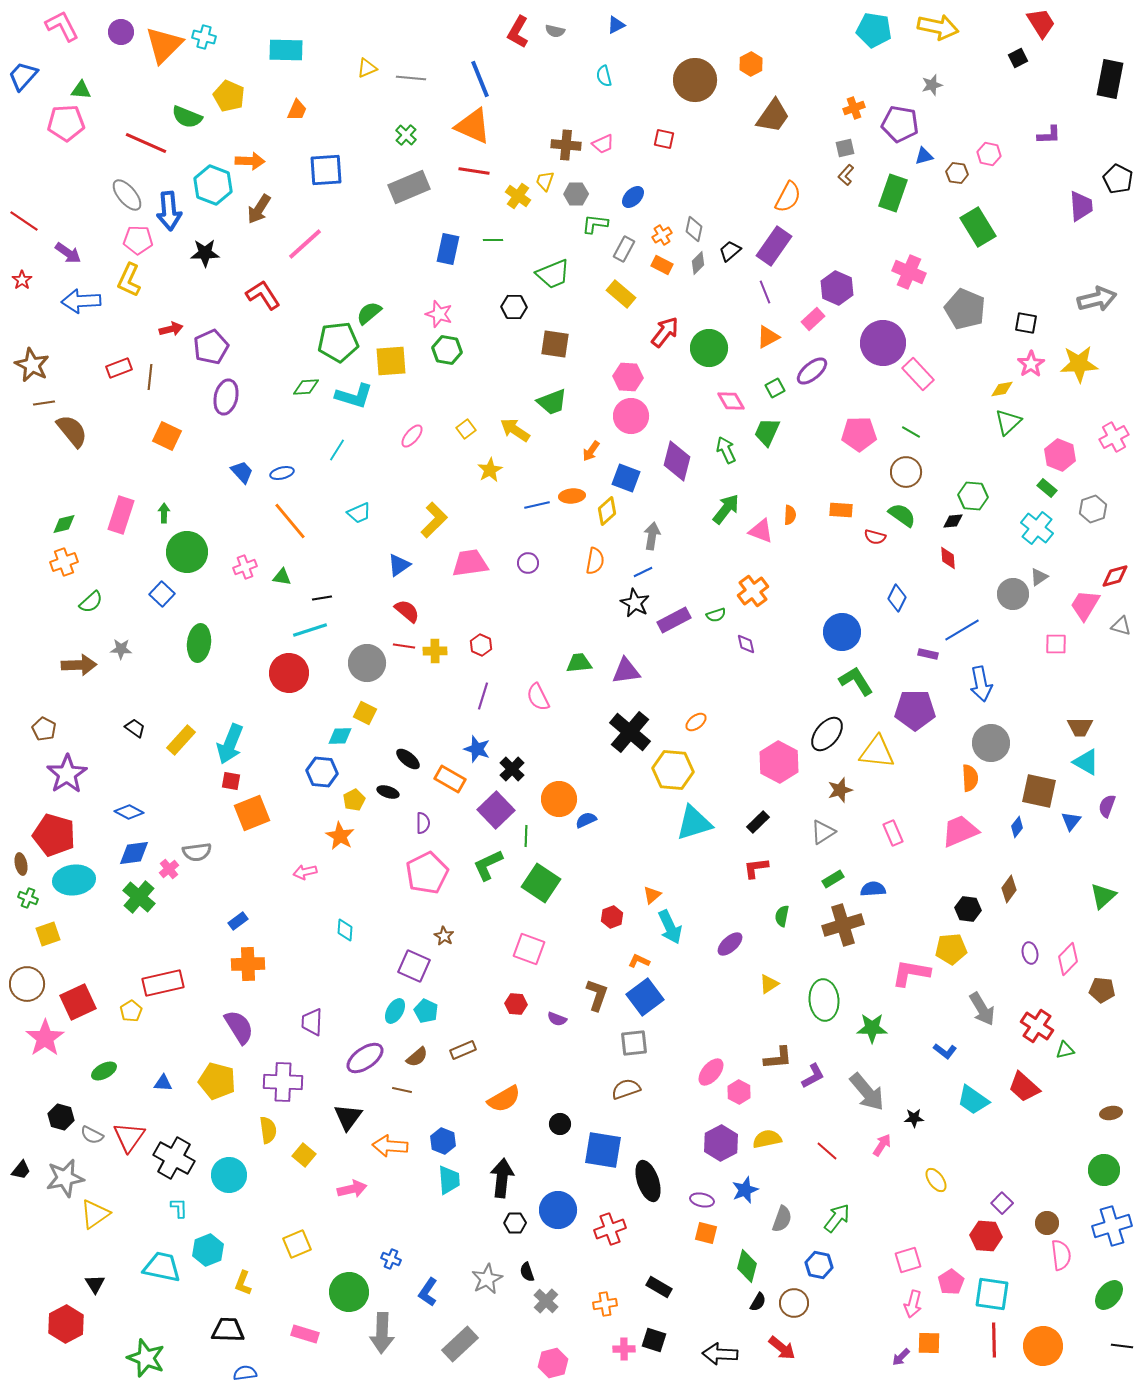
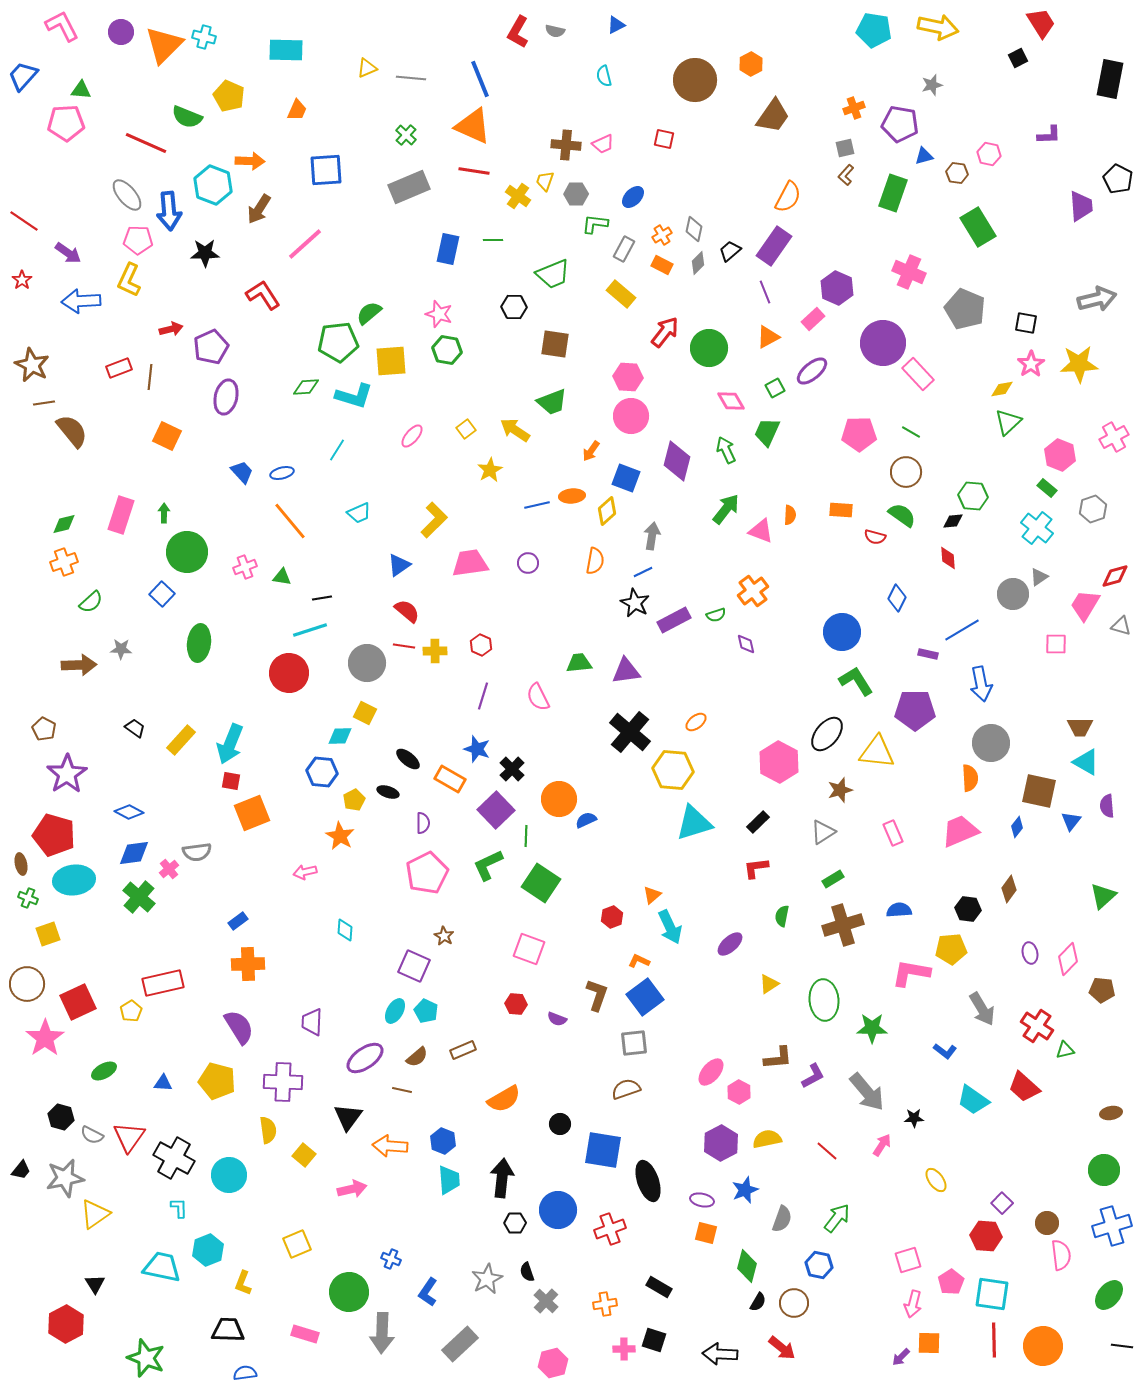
purple semicircle at (1107, 806): rotated 25 degrees counterclockwise
blue semicircle at (873, 889): moved 26 px right, 21 px down
